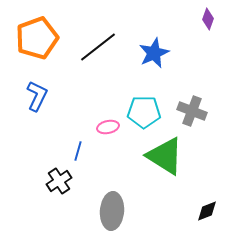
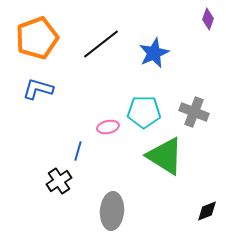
black line: moved 3 px right, 3 px up
blue L-shape: moved 1 px right, 7 px up; rotated 100 degrees counterclockwise
gray cross: moved 2 px right, 1 px down
